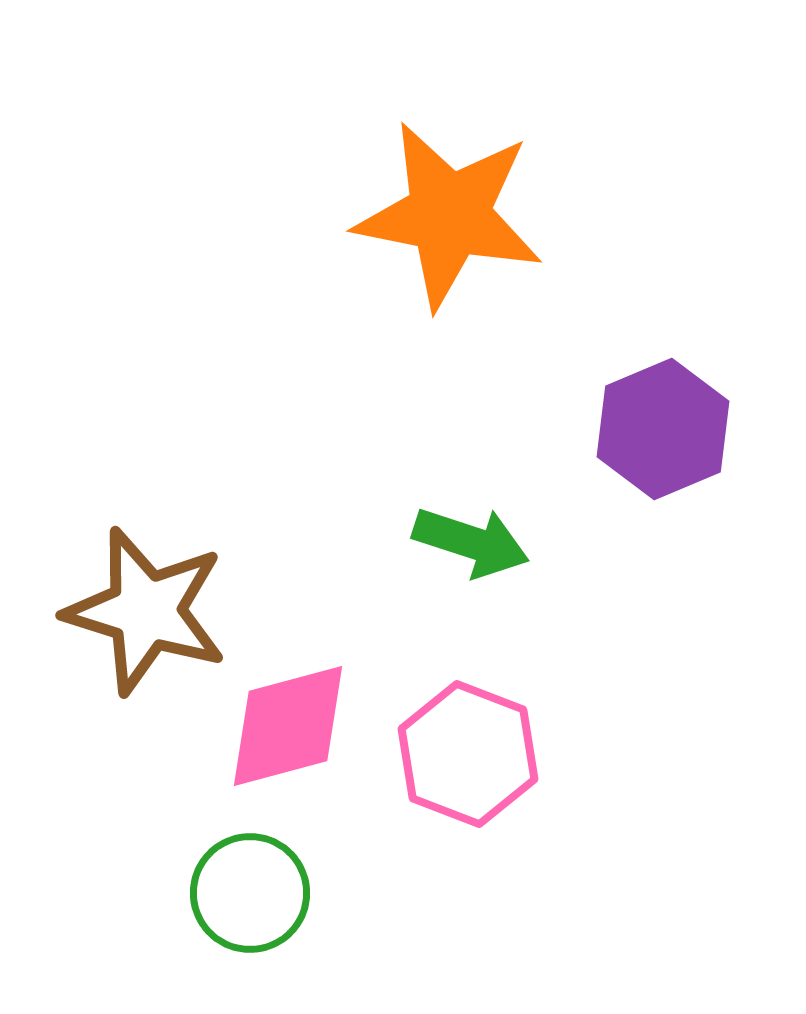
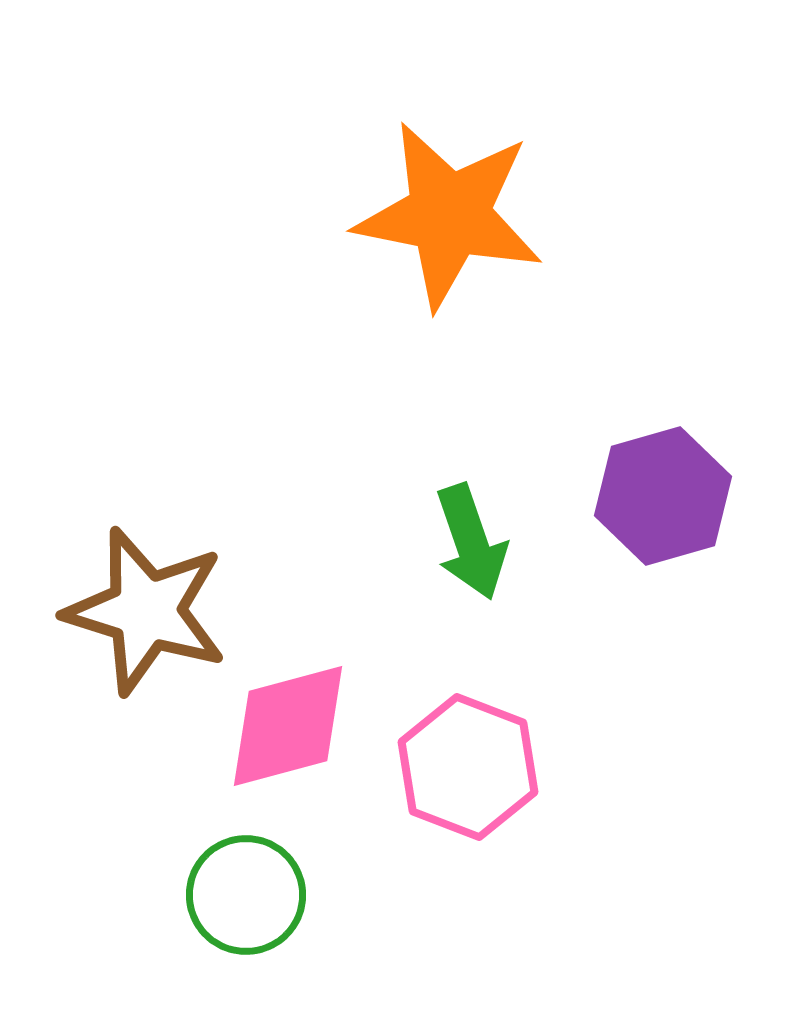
purple hexagon: moved 67 px down; rotated 7 degrees clockwise
green arrow: rotated 53 degrees clockwise
pink hexagon: moved 13 px down
green circle: moved 4 px left, 2 px down
